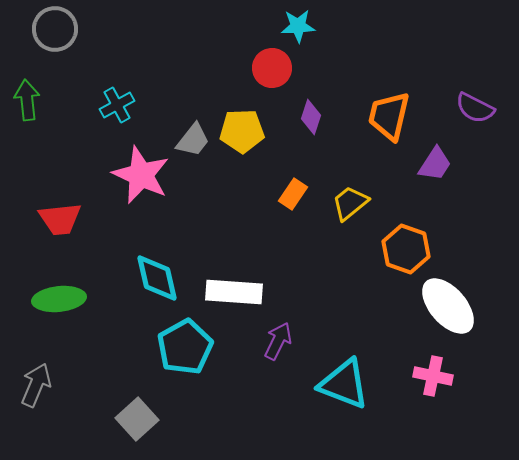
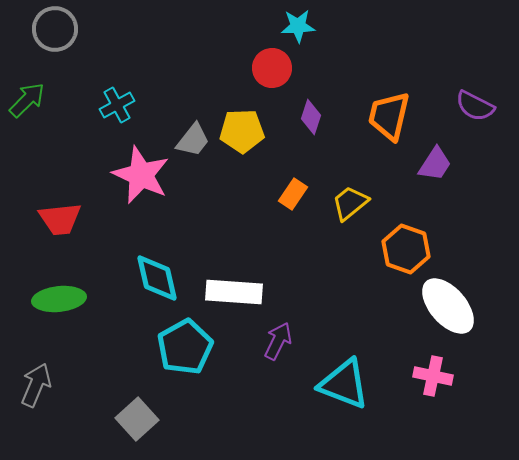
green arrow: rotated 51 degrees clockwise
purple semicircle: moved 2 px up
